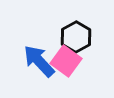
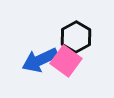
blue arrow: moved 1 px right, 1 px up; rotated 72 degrees counterclockwise
